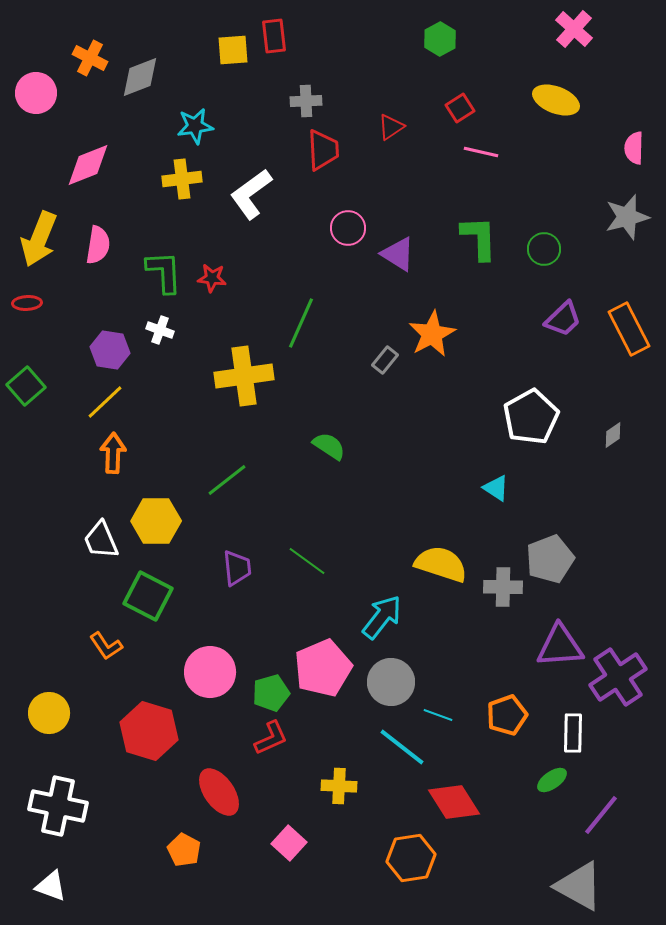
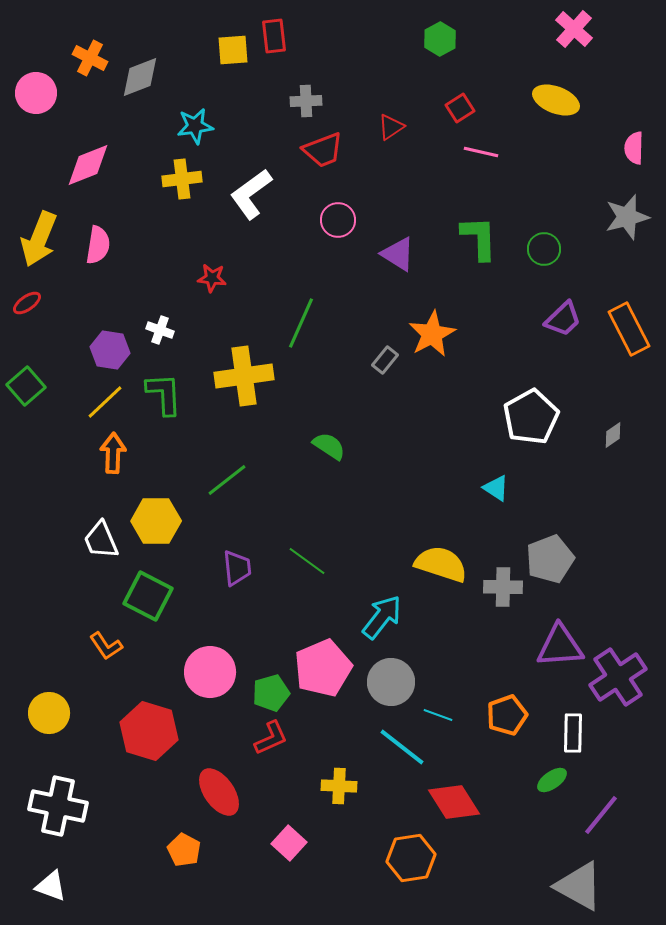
red trapezoid at (323, 150): rotated 72 degrees clockwise
pink circle at (348, 228): moved 10 px left, 8 px up
green L-shape at (164, 272): moved 122 px down
red ellipse at (27, 303): rotated 32 degrees counterclockwise
